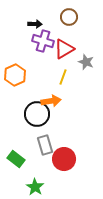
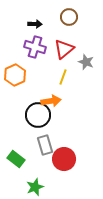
purple cross: moved 8 px left, 6 px down
red triangle: rotated 10 degrees counterclockwise
black circle: moved 1 px right, 1 px down
green star: rotated 18 degrees clockwise
